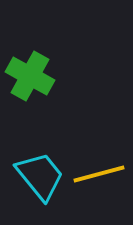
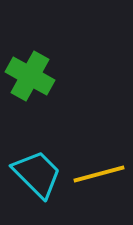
cyan trapezoid: moved 3 px left, 2 px up; rotated 6 degrees counterclockwise
